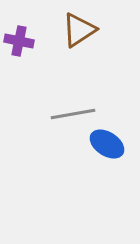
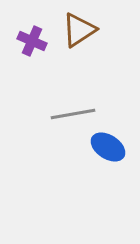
purple cross: moved 13 px right; rotated 12 degrees clockwise
blue ellipse: moved 1 px right, 3 px down
